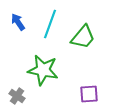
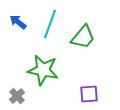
blue arrow: rotated 18 degrees counterclockwise
gray cross: rotated 14 degrees clockwise
